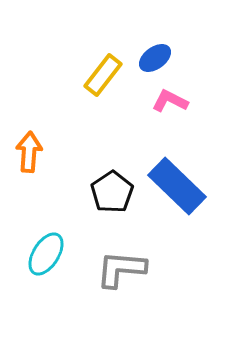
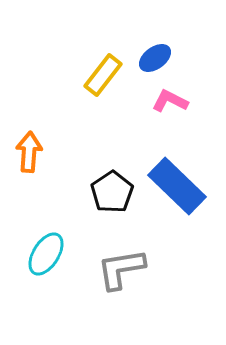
gray L-shape: rotated 14 degrees counterclockwise
